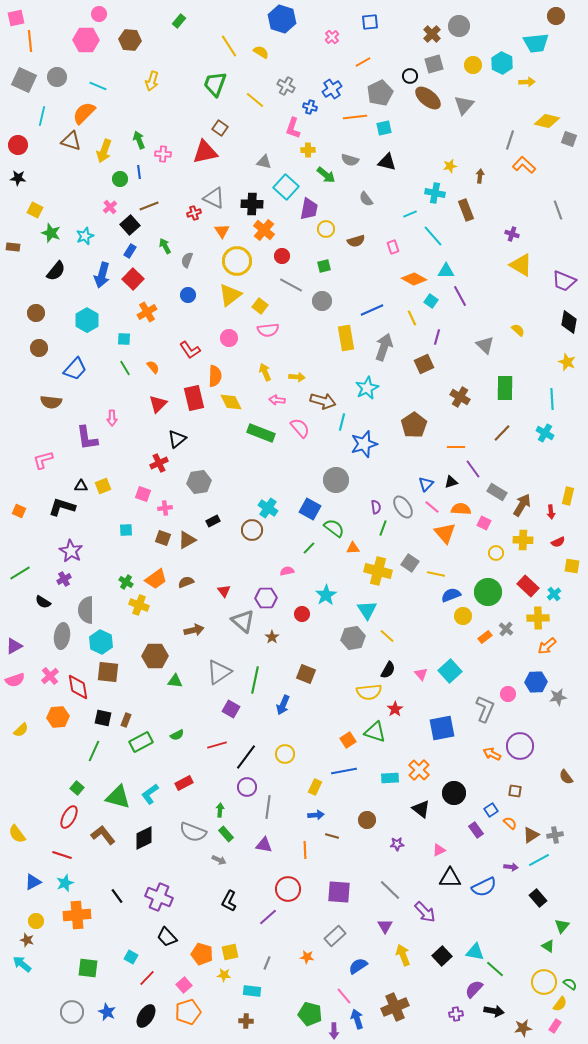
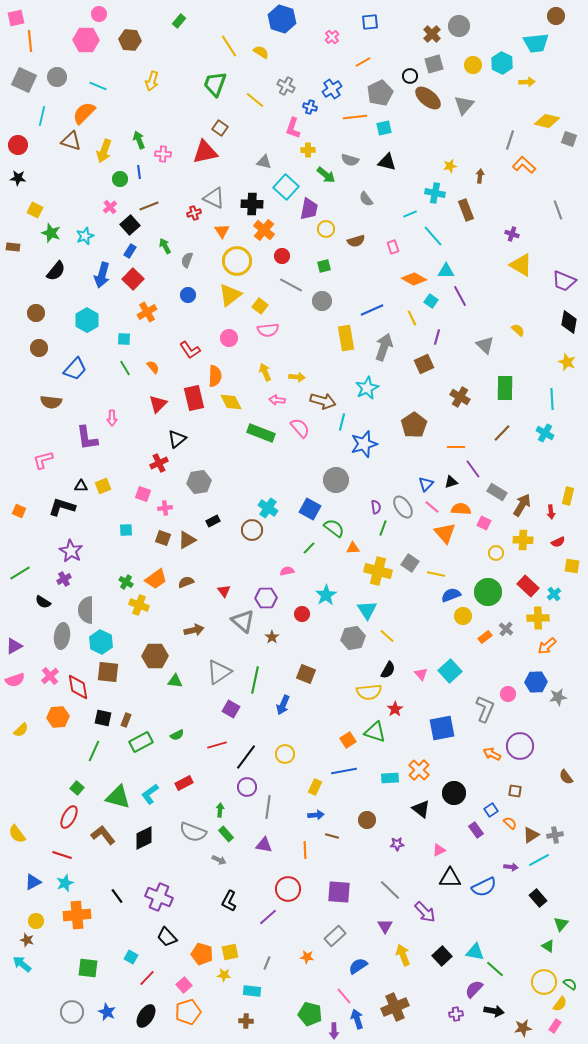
green triangle at (562, 926): moved 1 px left, 2 px up
